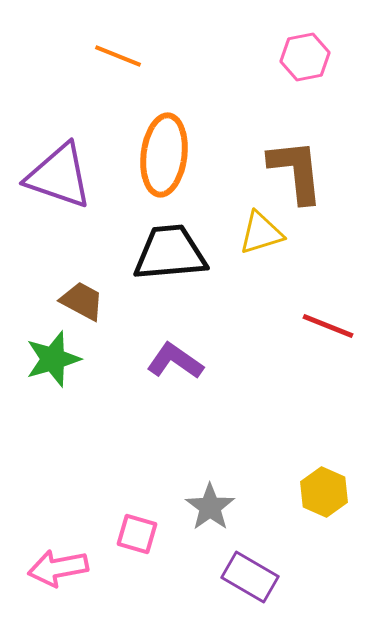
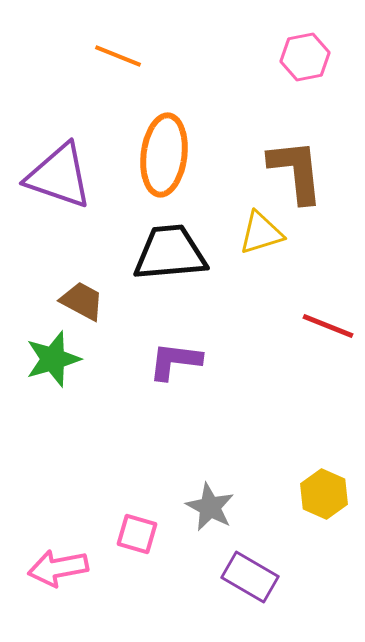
purple L-shape: rotated 28 degrees counterclockwise
yellow hexagon: moved 2 px down
gray star: rotated 9 degrees counterclockwise
